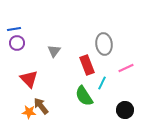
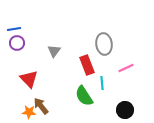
cyan line: rotated 32 degrees counterclockwise
